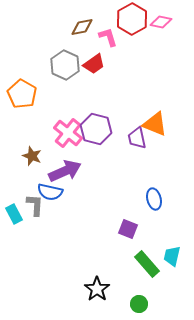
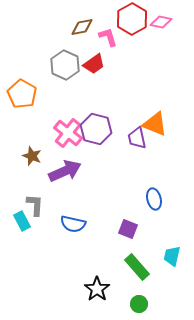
blue semicircle: moved 23 px right, 32 px down
cyan rectangle: moved 8 px right, 7 px down
green rectangle: moved 10 px left, 3 px down
